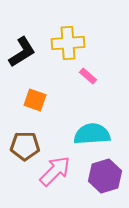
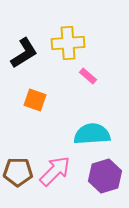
black L-shape: moved 2 px right, 1 px down
brown pentagon: moved 7 px left, 26 px down
